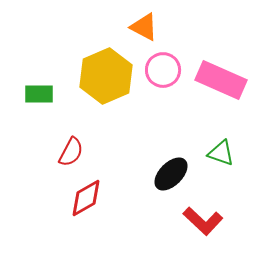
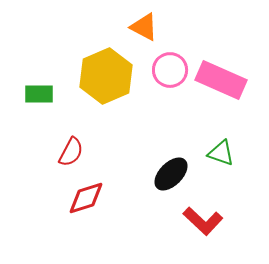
pink circle: moved 7 px right
red diamond: rotated 12 degrees clockwise
